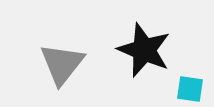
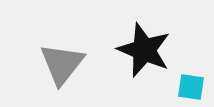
cyan square: moved 1 px right, 2 px up
